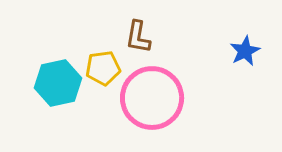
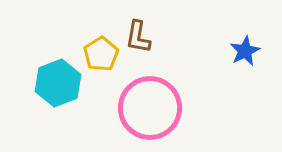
yellow pentagon: moved 2 px left, 14 px up; rotated 24 degrees counterclockwise
cyan hexagon: rotated 9 degrees counterclockwise
pink circle: moved 2 px left, 10 px down
